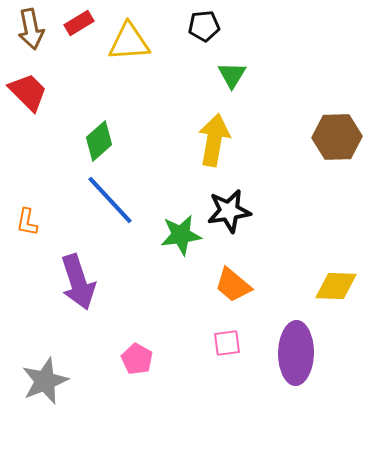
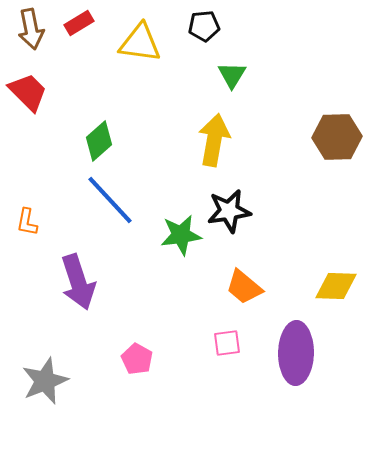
yellow triangle: moved 11 px right, 1 px down; rotated 12 degrees clockwise
orange trapezoid: moved 11 px right, 2 px down
